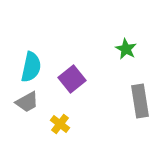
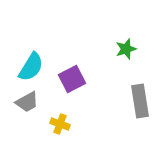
green star: rotated 25 degrees clockwise
cyan semicircle: rotated 20 degrees clockwise
purple square: rotated 12 degrees clockwise
yellow cross: rotated 18 degrees counterclockwise
